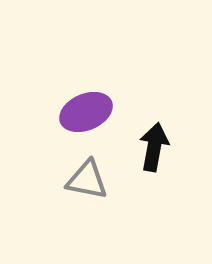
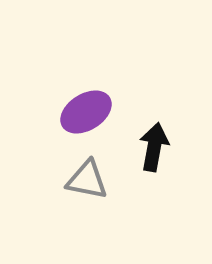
purple ellipse: rotated 9 degrees counterclockwise
